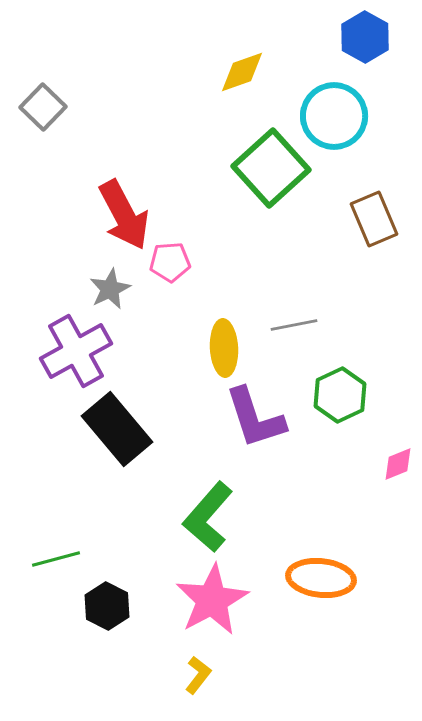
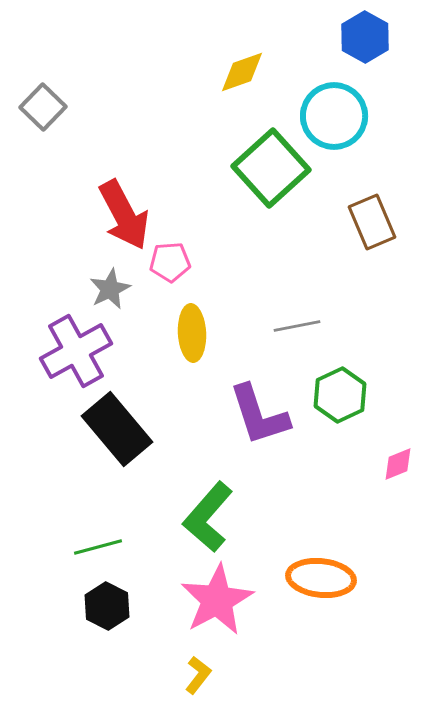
brown rectangle: moved 2 px left, 3 px down
gray line: moved 3 px right, 1 px down
yellow ellipse: moved 32 px left, 15 px up
purple L-shape: moved 4 px right, 3 px up
green line: moved 42 px right, 12 px up
pink star: moved 5 px right
